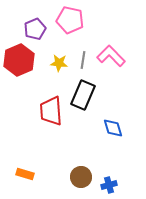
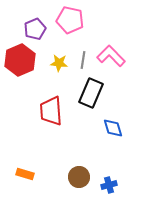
red hexagon: moved 1 px right
black rectangle: moved 8 px right, 2 px up
brown circle: moved 2 px left
